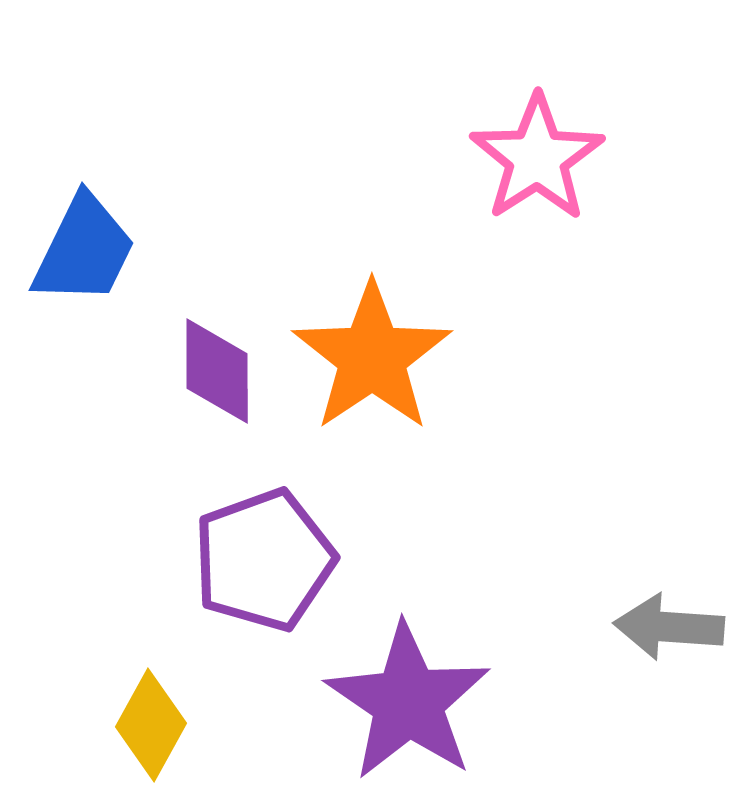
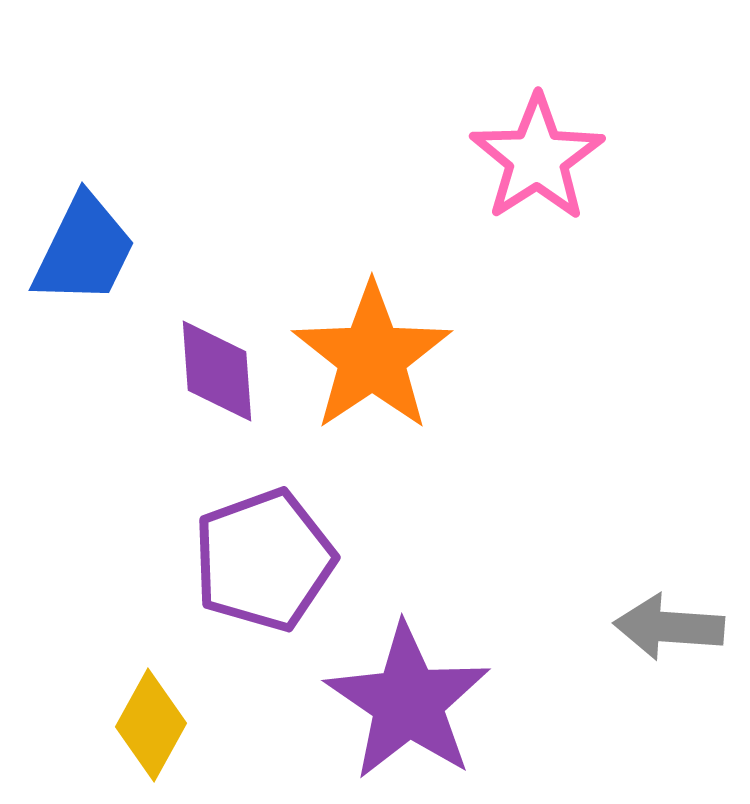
purple diamond: rotated 4 degrees counterclockwise
